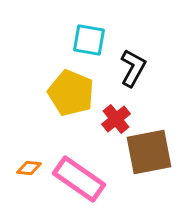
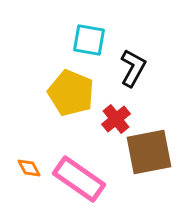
orange diamond: rotated 55 degrees clockwise
